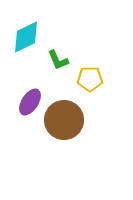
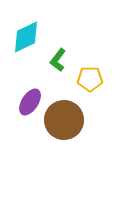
green L-shape: rotated 60 degrees clockwise
